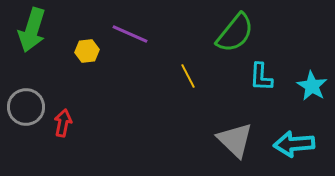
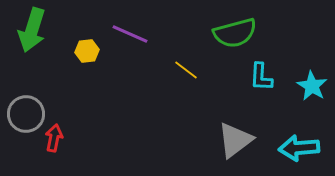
green semicircle: rotated 36 degrees clockwise
yellow line: moved 2 px left, 6 px up; rotated 25 degrees counterclockwise
gray circle: moved 7 px down
red arrow: moved 9 px left, 15 px down
gray triangle: rotated 39 degrees clockwise
cyan arrow: moved 5 px right, 4 px down
